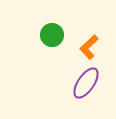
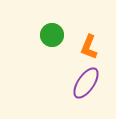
orange L-shape: rotated 25 degrees counterclockwise
